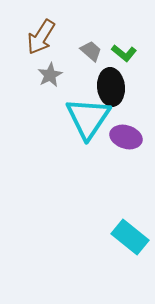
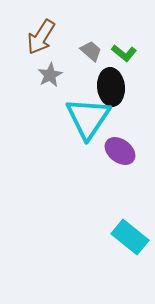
purple ellipse: moved 6 px left, 14 px down; rotated 20 degrees clockwise
